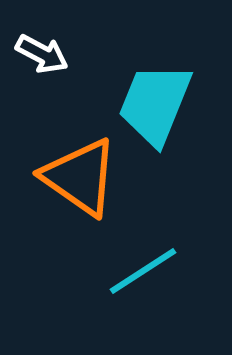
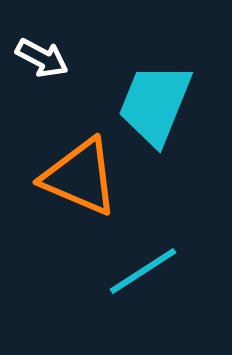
white arrow: moved 4 px down
orange triangle: rotated 12 degrees counterclockwise
